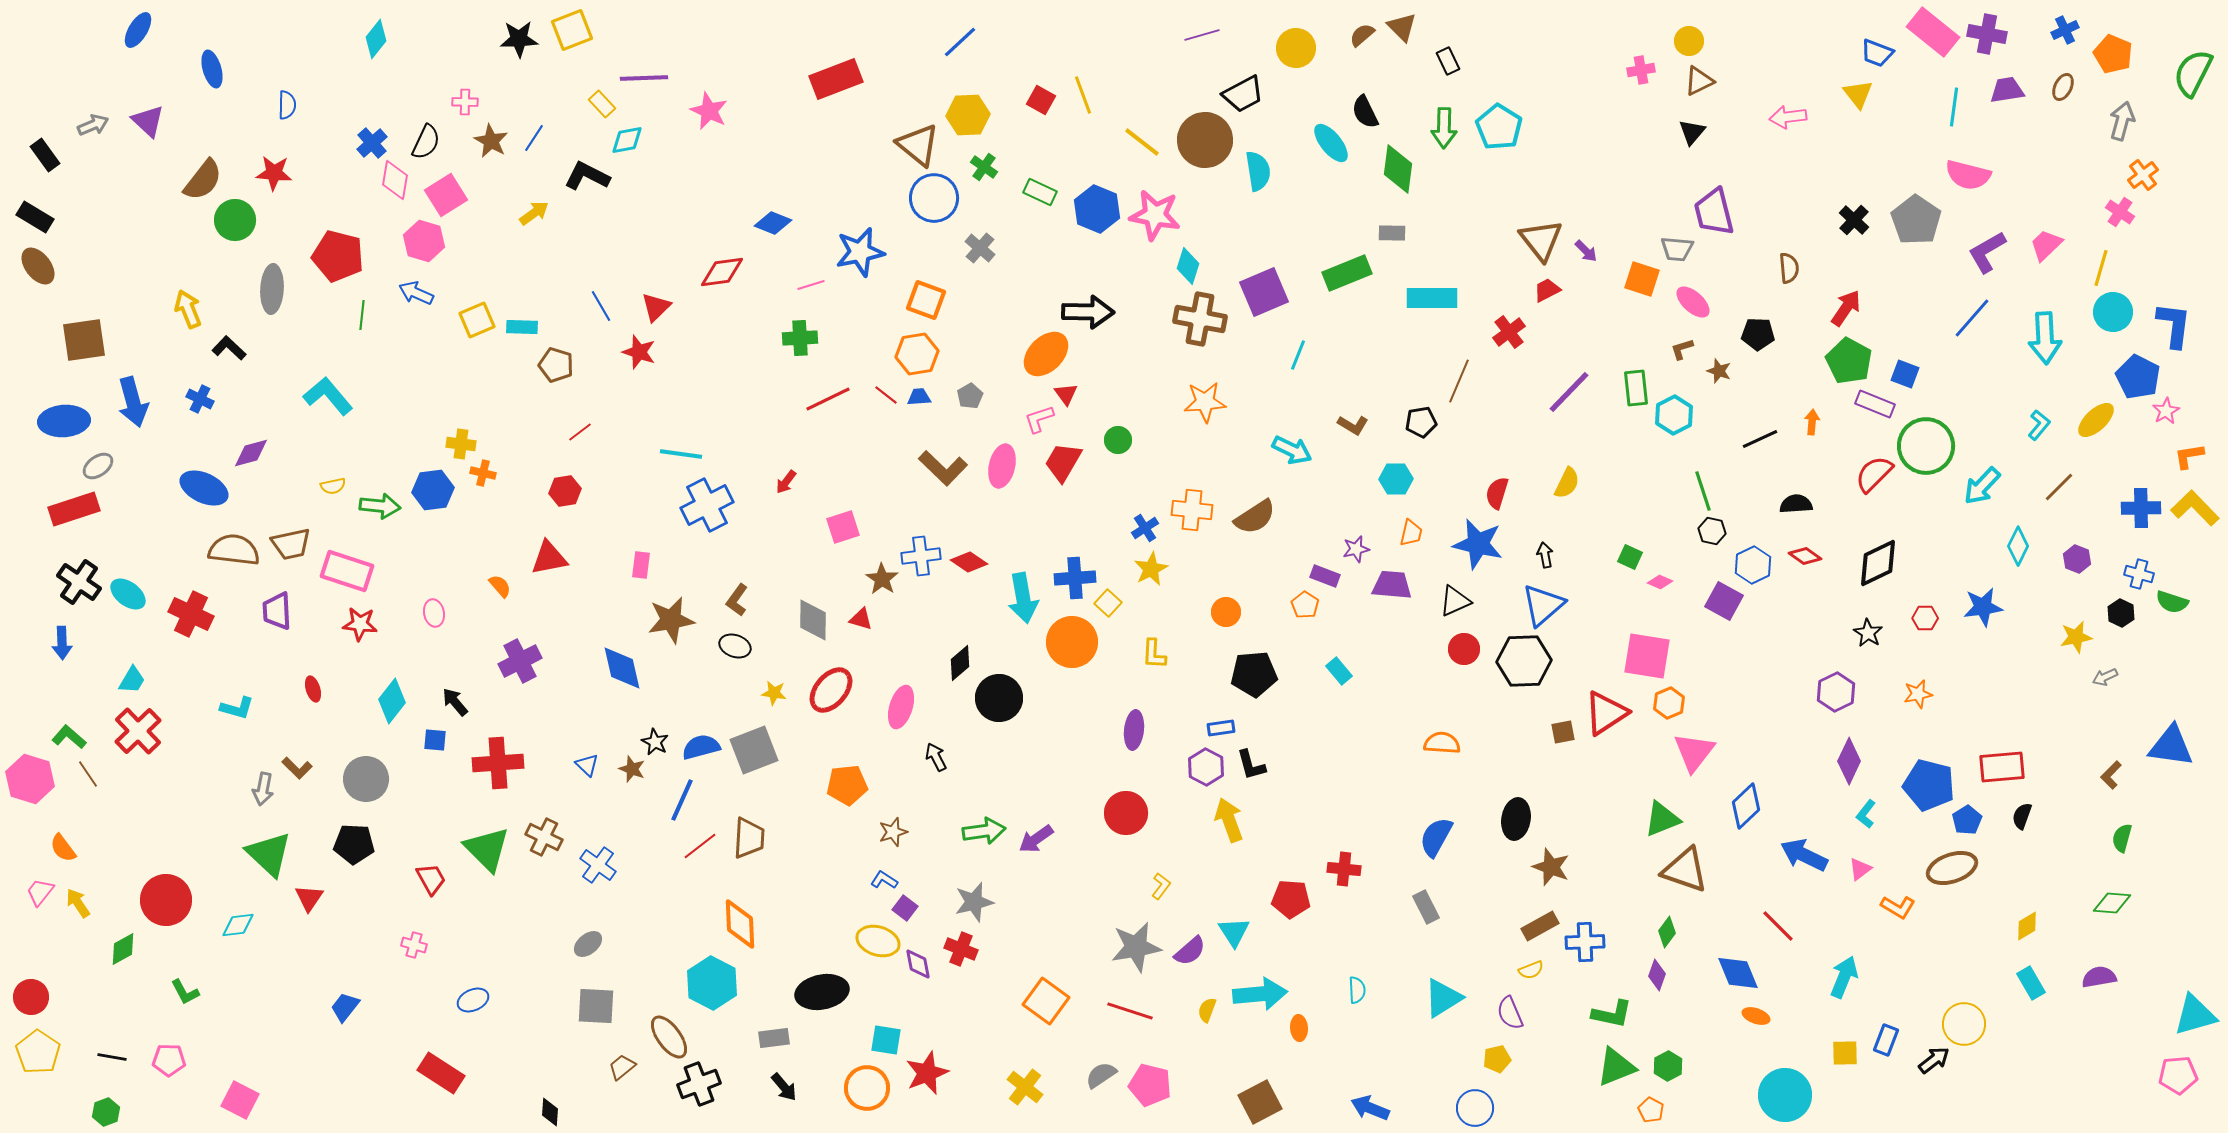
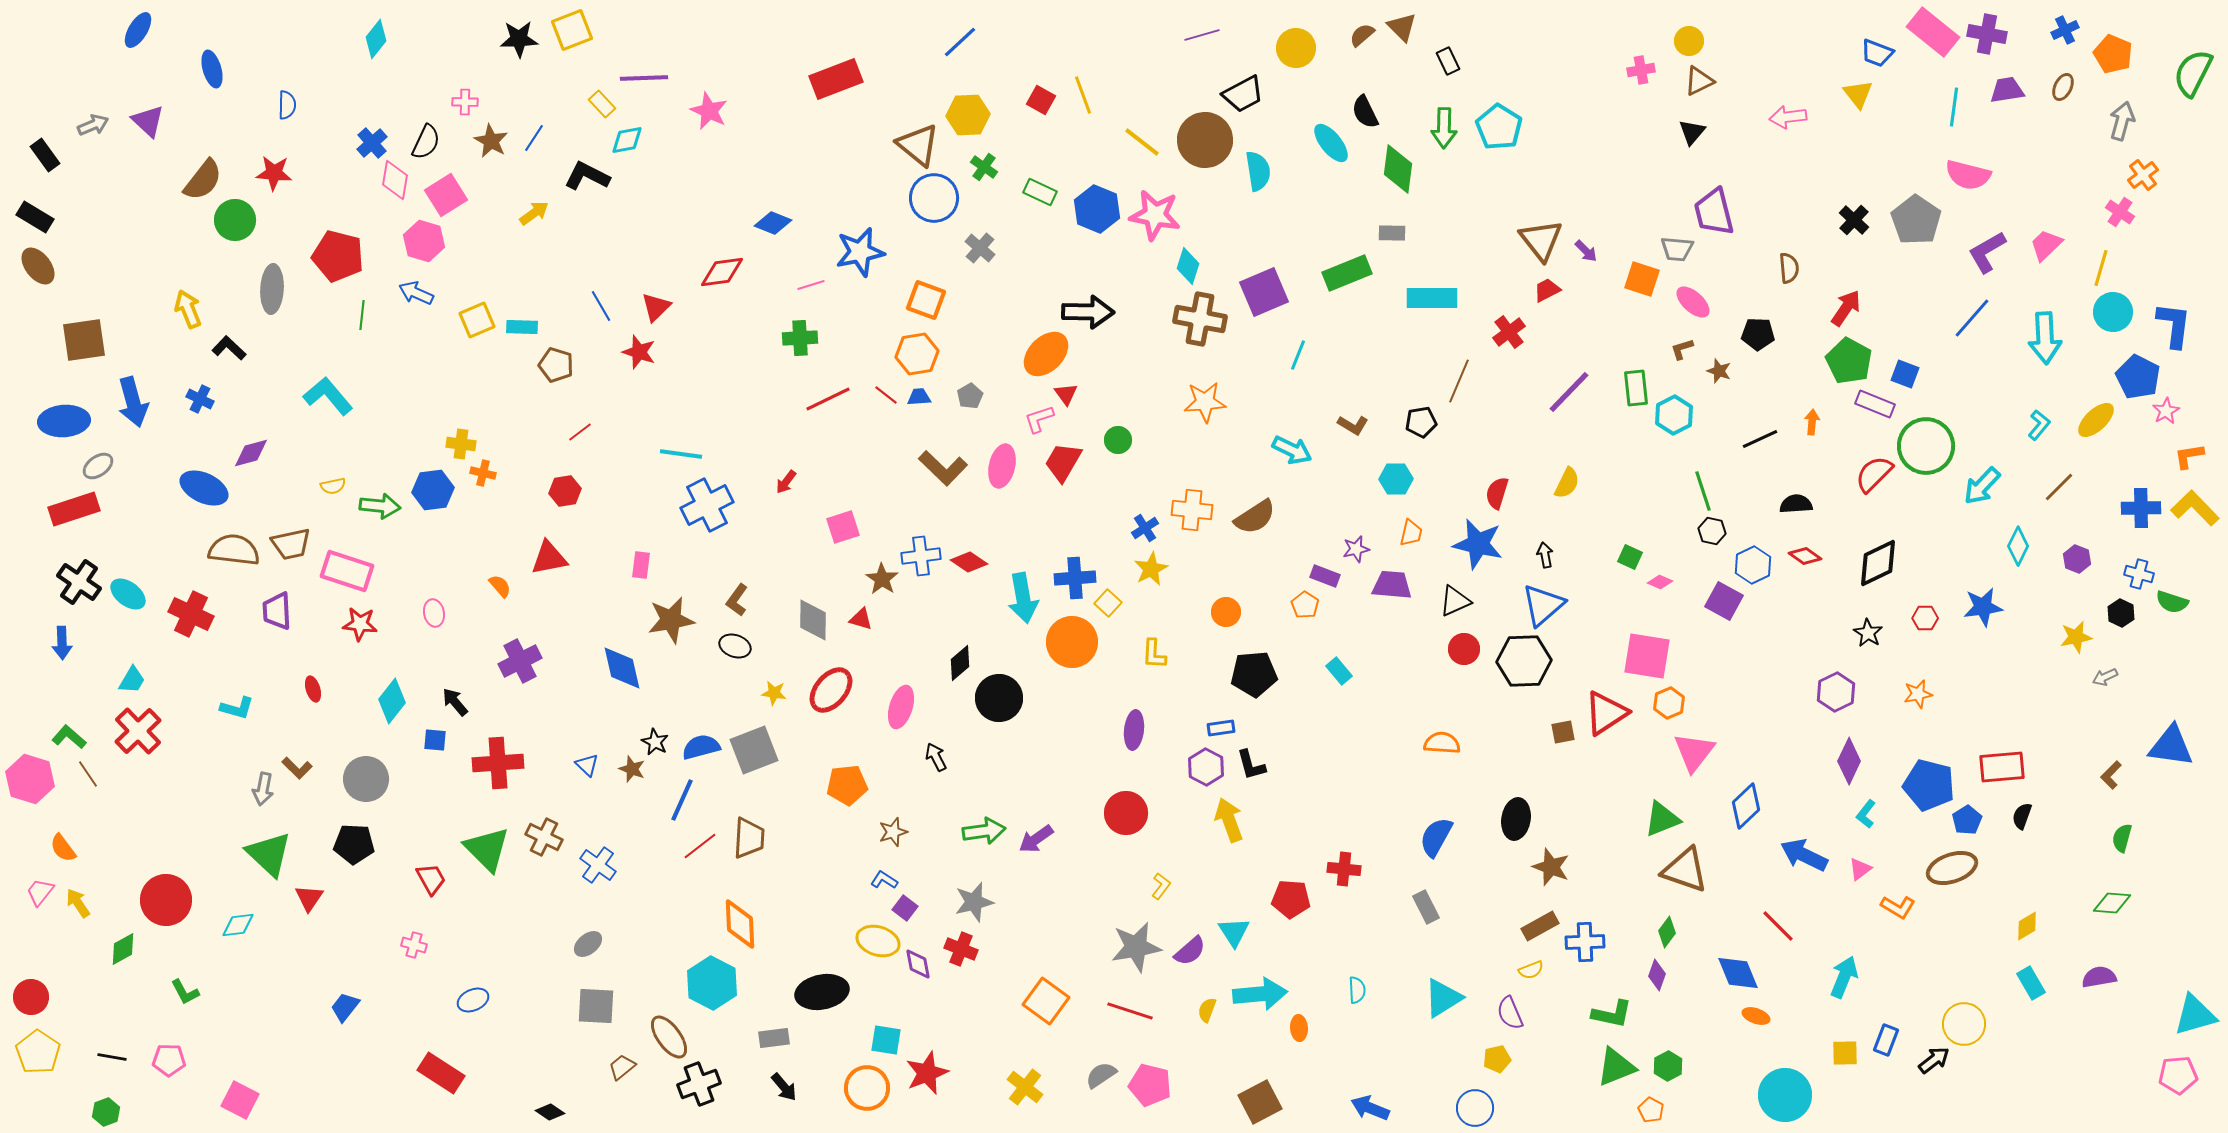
black diamond at (550, 1112): rotated 60 degrees counterclockwise
